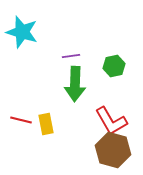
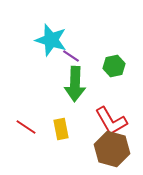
cyan star: moved 29 px right, 8 px down
purple line: rotated 42 degrees clockwise
red line: moved 5 px right, 7 px down; rotated 20 degrees clockwise
yellow rectangle: moved 15 px right, 5 px down
brown hexagon: moved 1 px left, 1 px up
